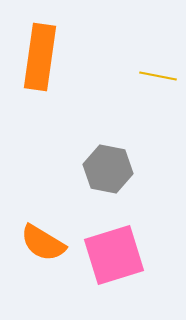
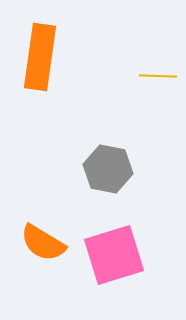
yellow line: rotated 9 degrees counterclockwise
